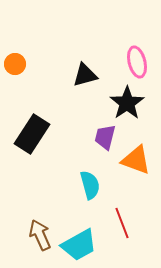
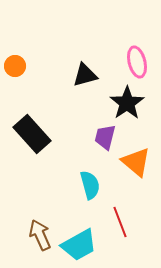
orange circle: moved 2 px down
black rectangle: rotated 75 degrees counterclockwise
orange triangle: moved 2 px down; rotated 20 degrees clockwise
red line: moved 2 px left, 1 px up
